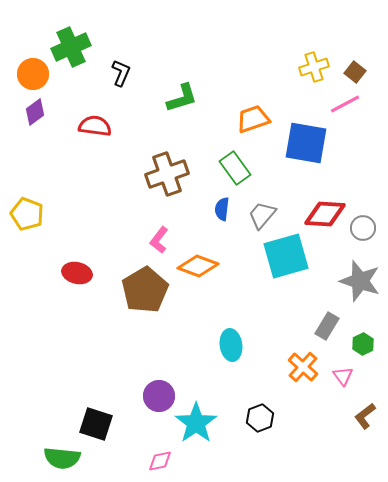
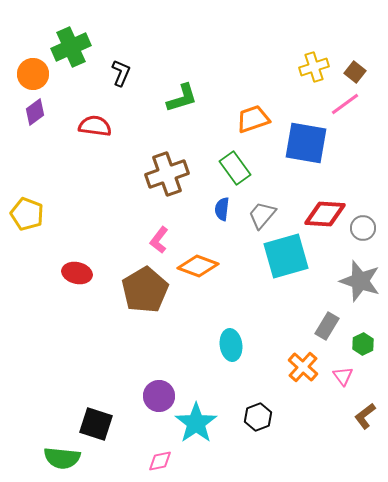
pink line: rotated 8 degrees counterclockwise
black hexagon: moved 2 px left, 1 px up
